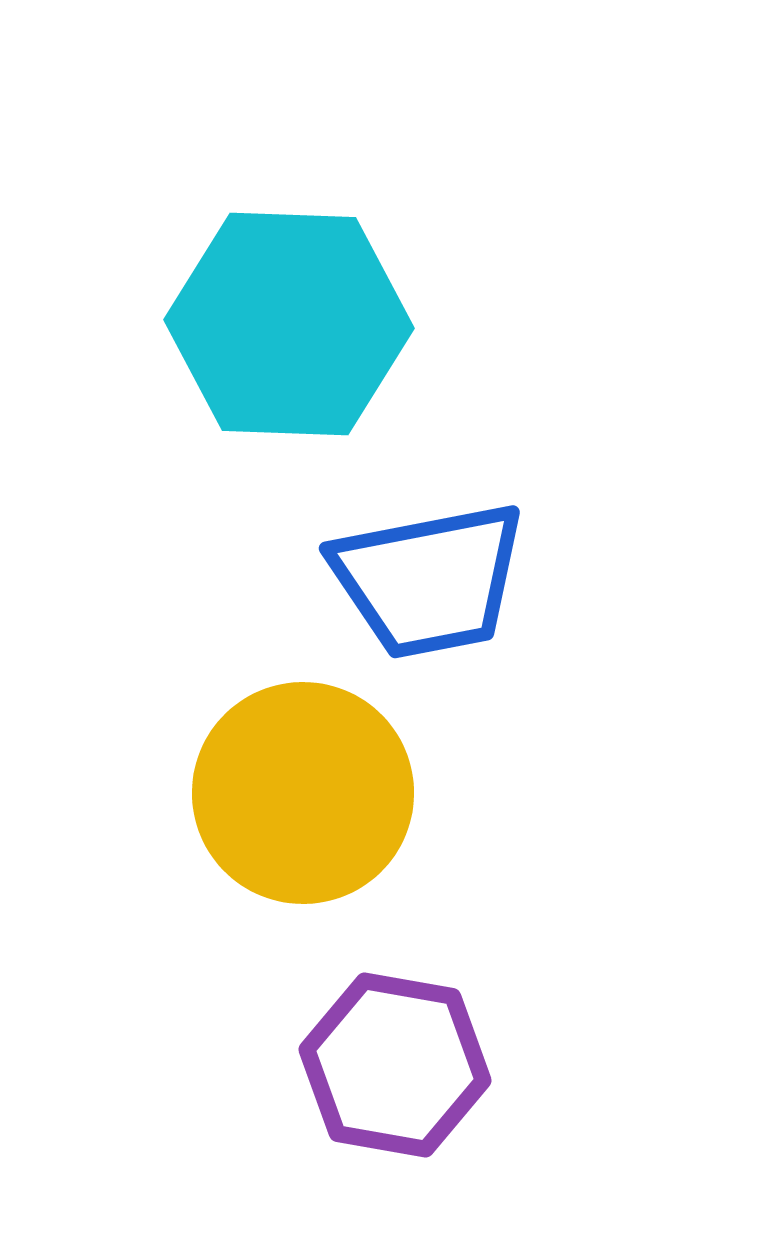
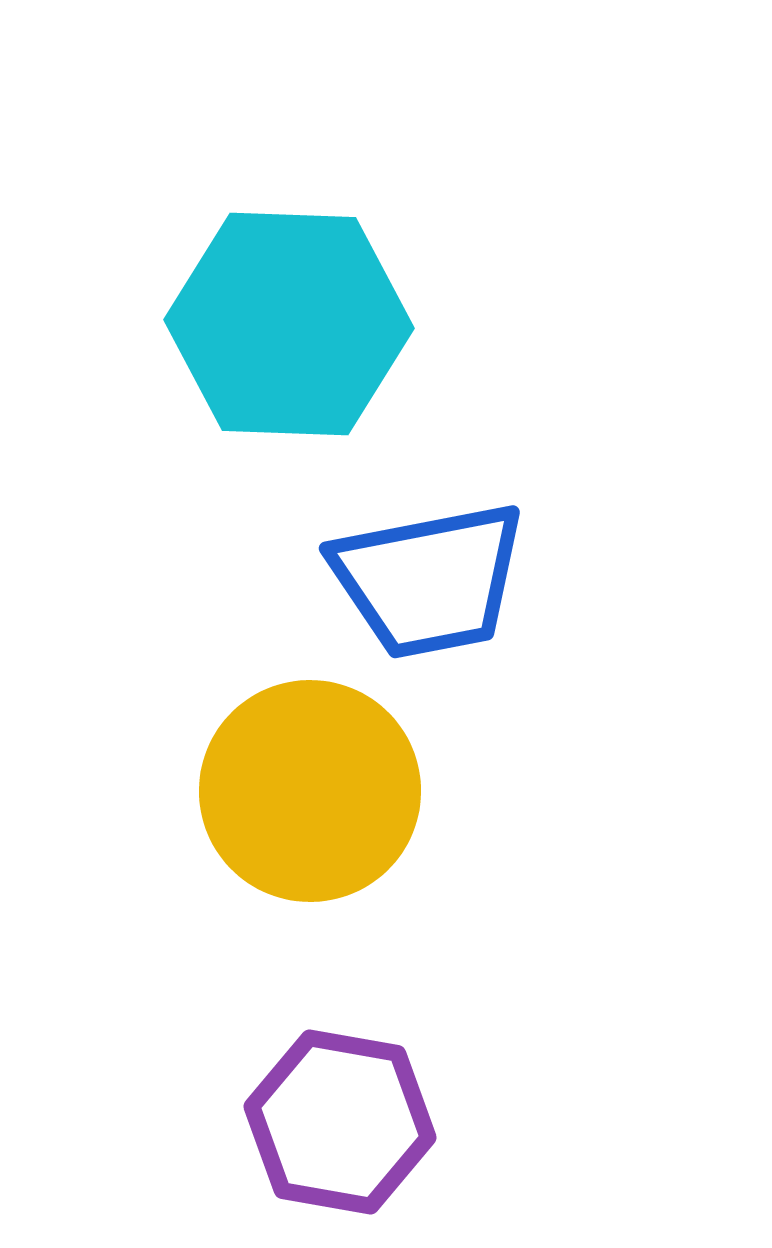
yellow circle: moved 7 px right, 2 px up
purple hexagon: moved 55 px left, 57 px down
